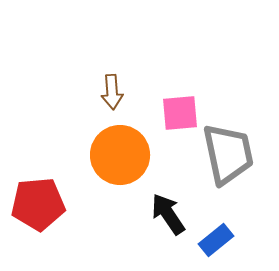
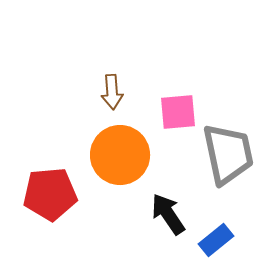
pink square: moved 2 px left, 1 px up
red pentagon: moved 12 px right, 10 px up
